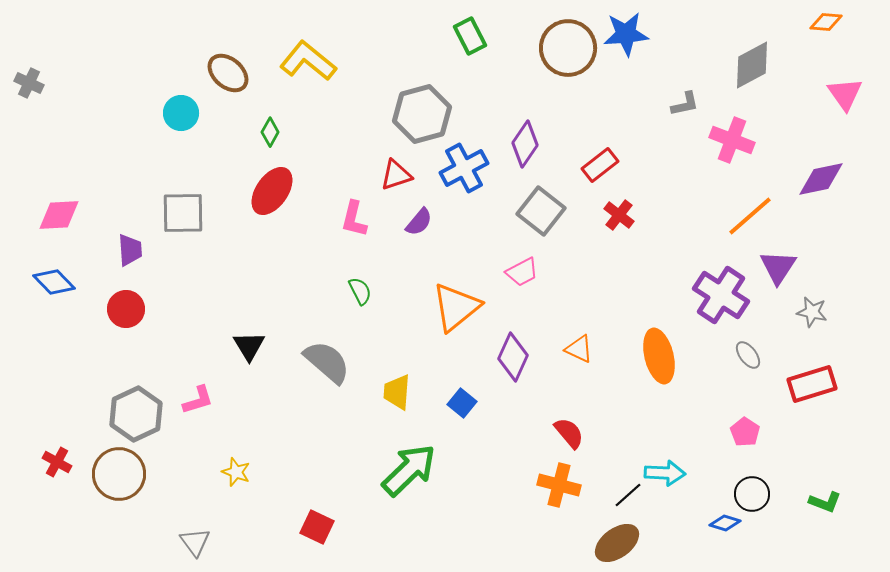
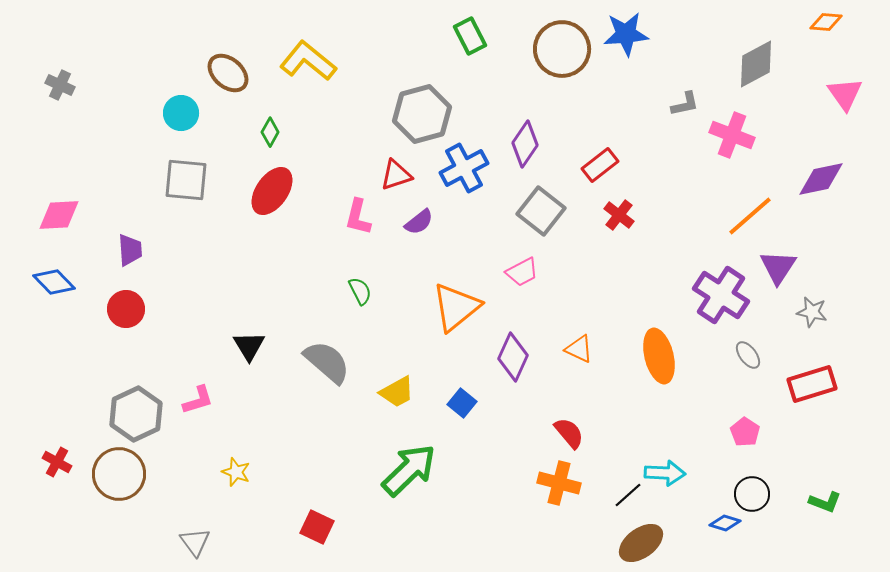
brown circle at (568, 48): moved 6 px left, 1 px down
gray diamond at (752, 65): moved 4 px right, 1 px up
gray cross at (29, 83): moved 31 px right, 2 px down
pink cross at (732, 140): moved 5 px up
gray square at (183, 213): moved 3 px right, 33 px up; rotated 6 degrees clockwise
pink L-shape at (354, 219): moved 4 px right, 2 px up
purple semicircle at (419, 222): rotated 12 degrees clockwise
yellow trapezoid at (397, 392): rotated 123 degrees counterclockwise
orange cross at (559, 485): moved 2 px up
brown ellipse at (617, 543): moved 24 px right
